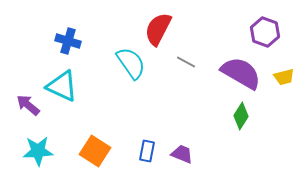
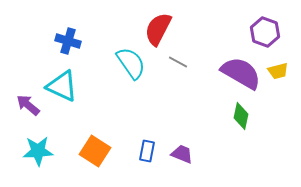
gray line: moved 8 px left
yellow trapezoid: moved 6 px left, 6 px up
green diamond: rotated 20 degrees counterclockwise
